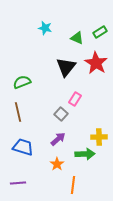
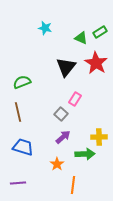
green triangle: moved 4 px right
purple arrow: moved 5 px right, 2 px up
